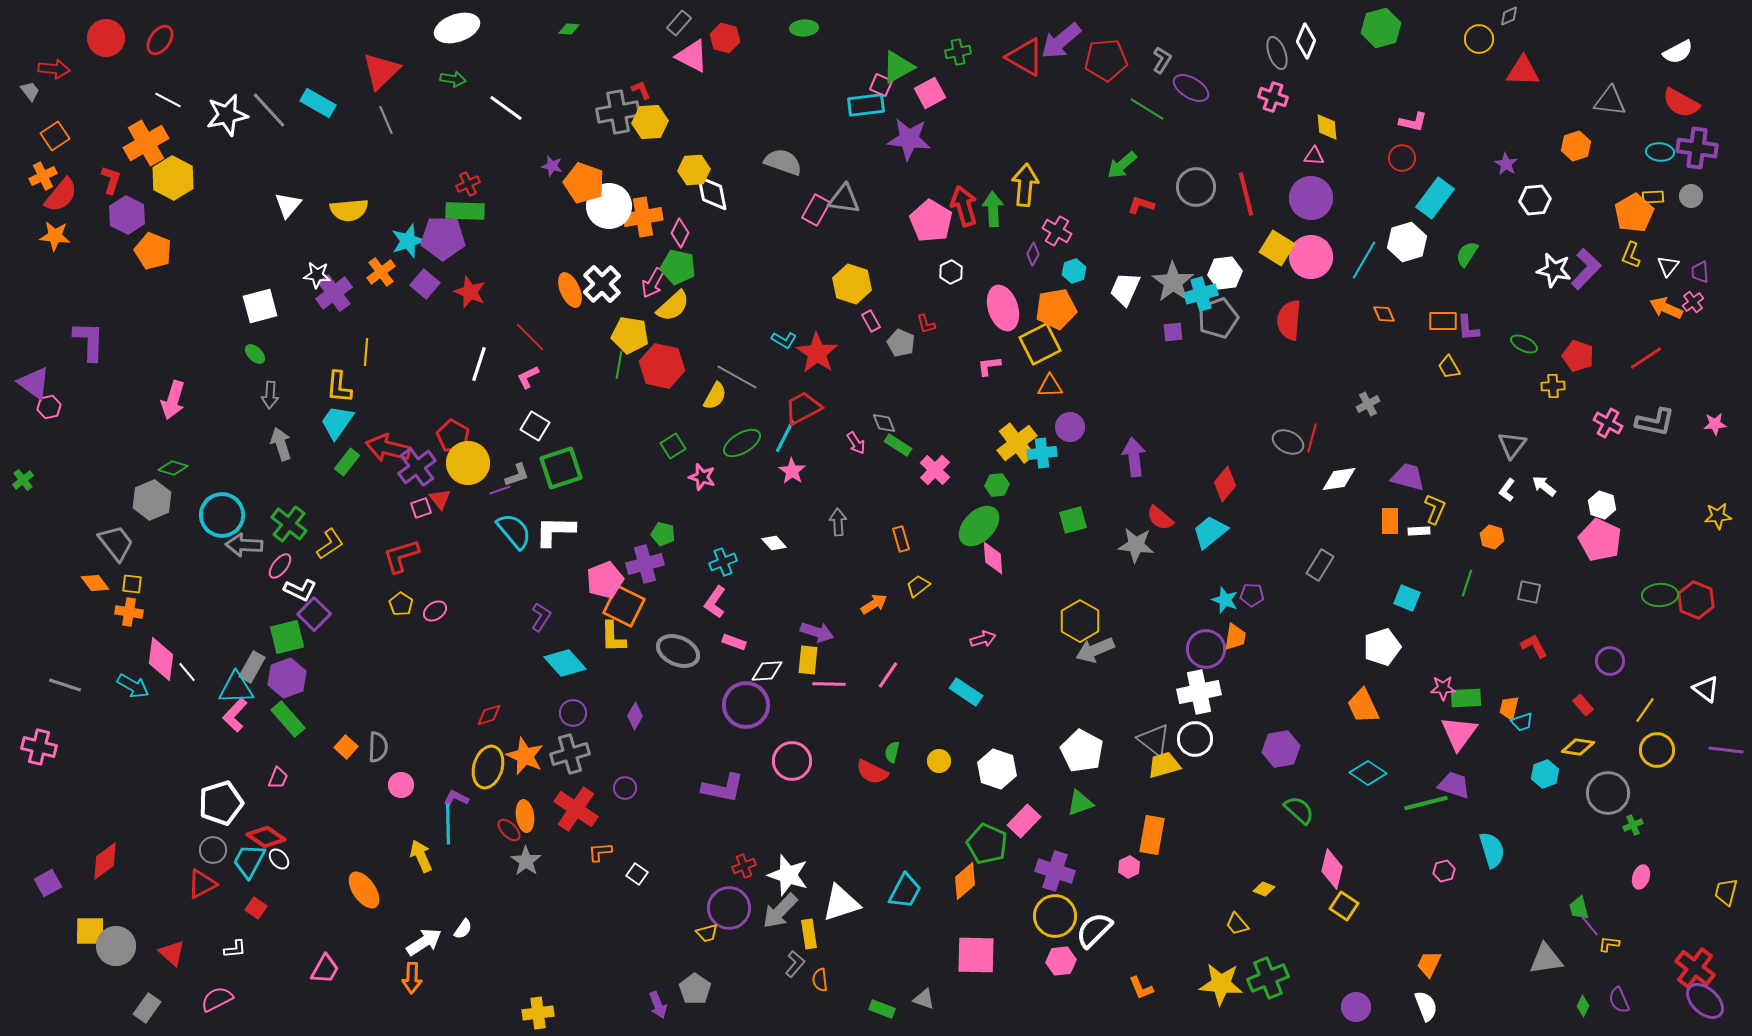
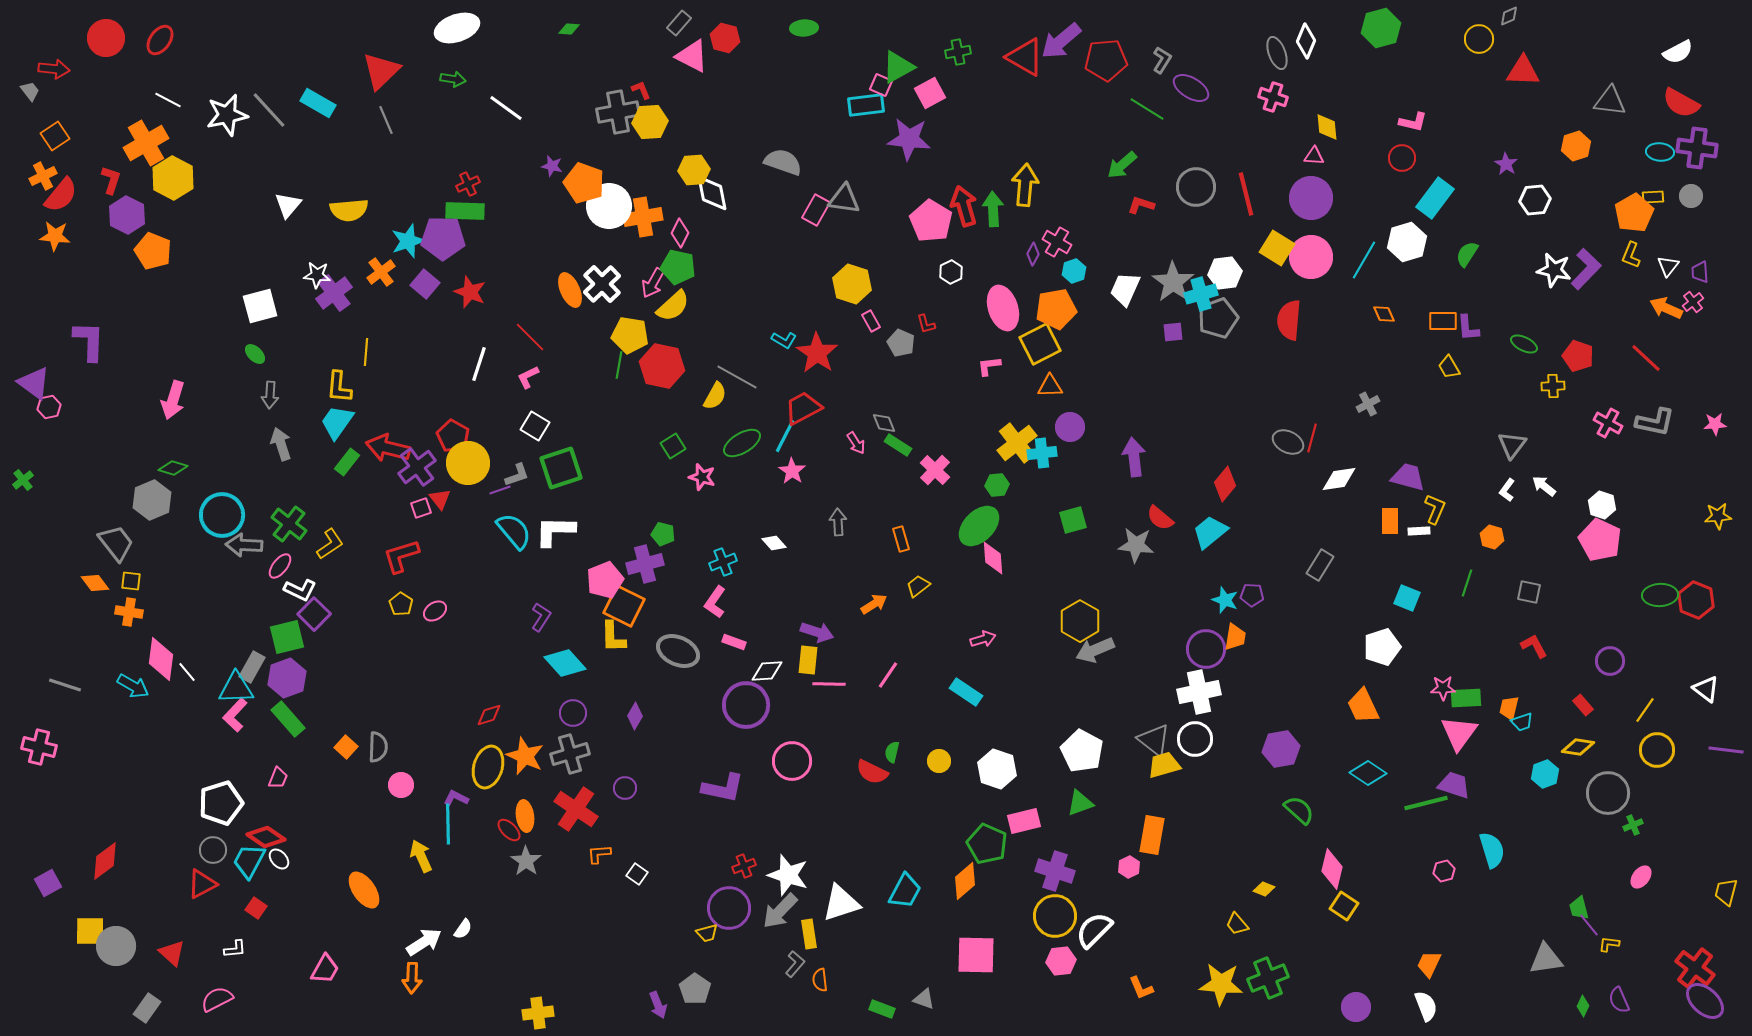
pink cross at (1057, 231): moved 11 px down
red line at (1646, 358): rotated 76 degrees clockwise
yellow square at (132, 584): moved 1 px left, 3 px up
pink rectangle at (1024, 821): rotated 32 degrees clockwise
orange L-shape at (600, 852): moved 1 px left, 2 px down
pink ellipse at (1641, 877): rotated 20 degrees clockwise
